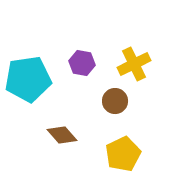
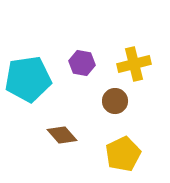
yellow cross: rotated 12 degrees clockwise
